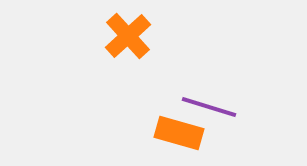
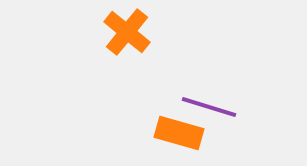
orange cross: moved 1 px left, 4 px up; rotated 9 degrees counterclockwise
